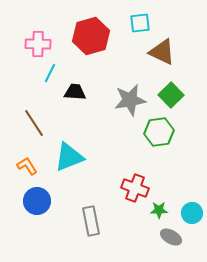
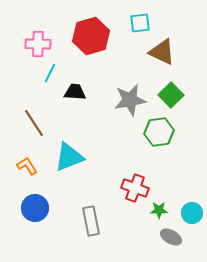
blue circle: moved 2 px left, 7 px down
